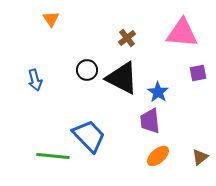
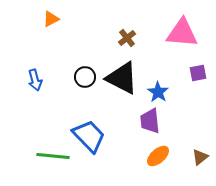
orange triangle: rotated 36 degrees clockwise
black circle: moved 2 px left, 7 px down
